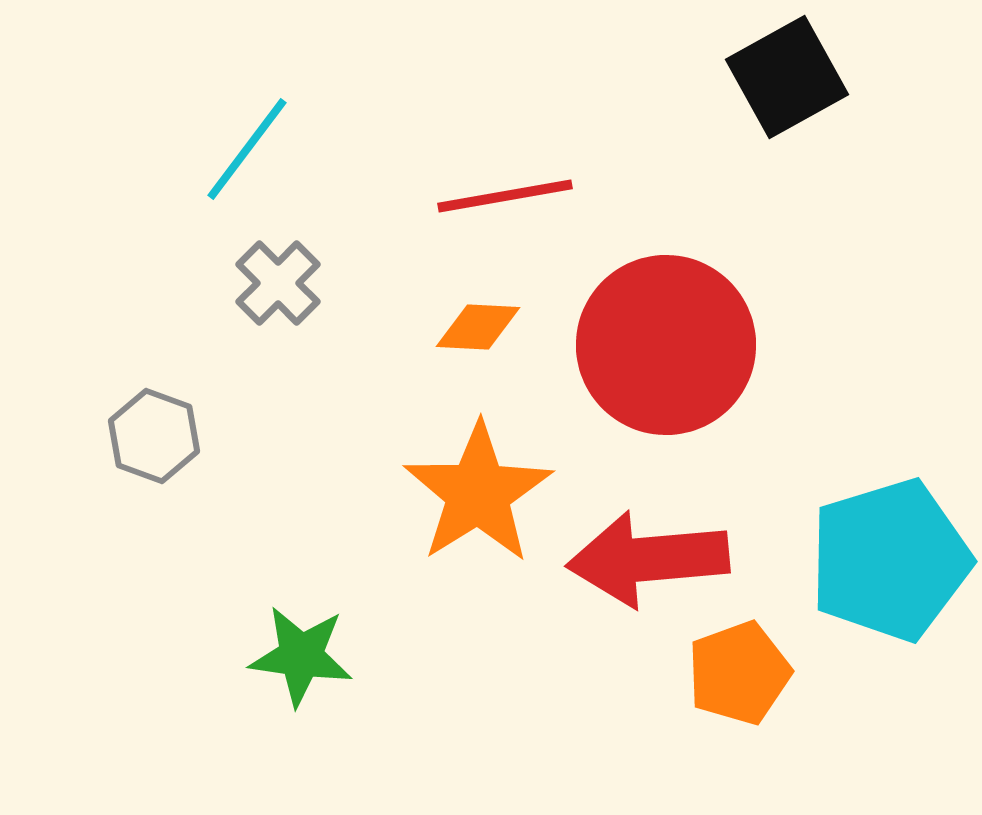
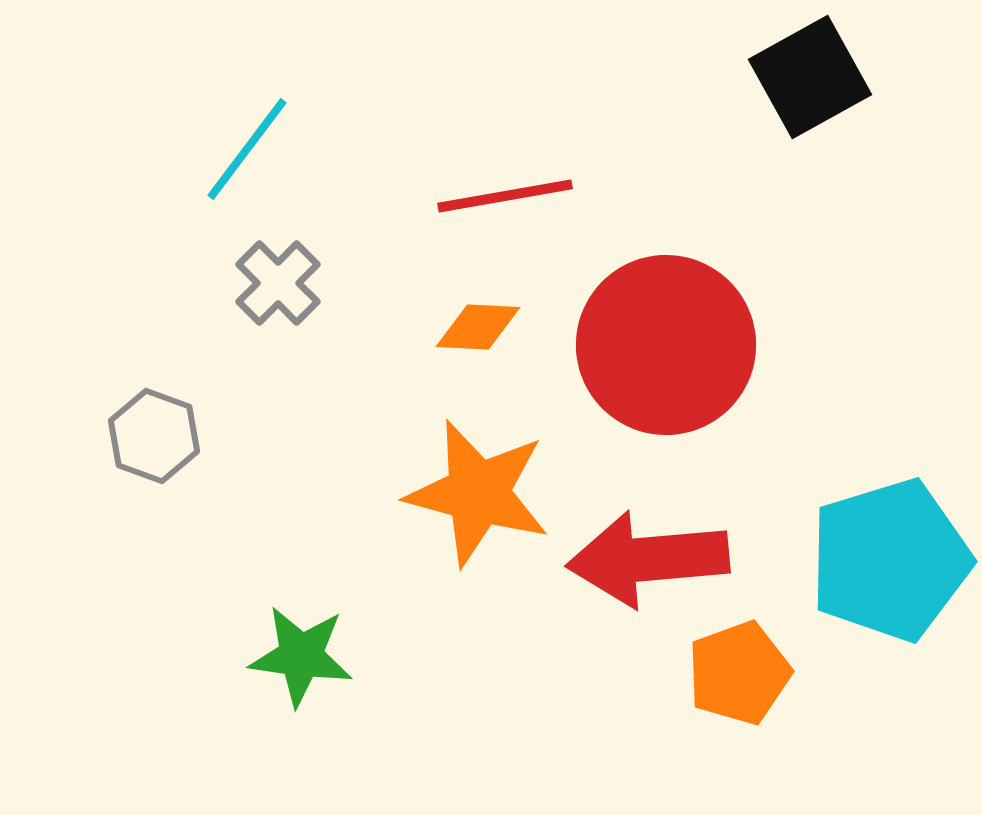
black square: moved 23 px right
orange star: rotated 25 degrees counterclockwise
